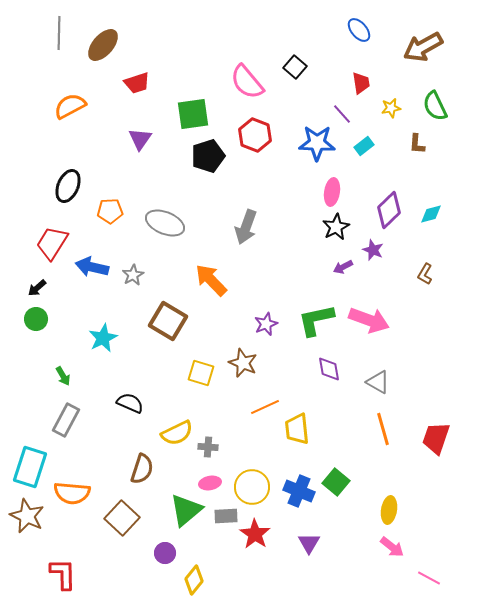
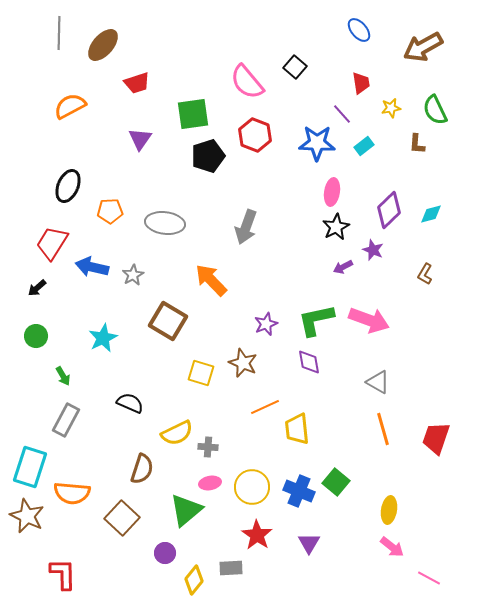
green semicircle at (435, 106): moved 4 px down
gray ellipse at (165, 223): rotated 15 degrees counterclockwise
green circle at (36, 319): moved 17 px down
purple diamond at (329, 369): moved 20 px left, 7 px up
gray rectangle at (226, 516): moved 5 px right, 52 px down
red star at (255, 534): moved 2 px right, 1 px down
